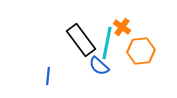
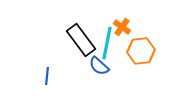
blue line: moved 1 px left
